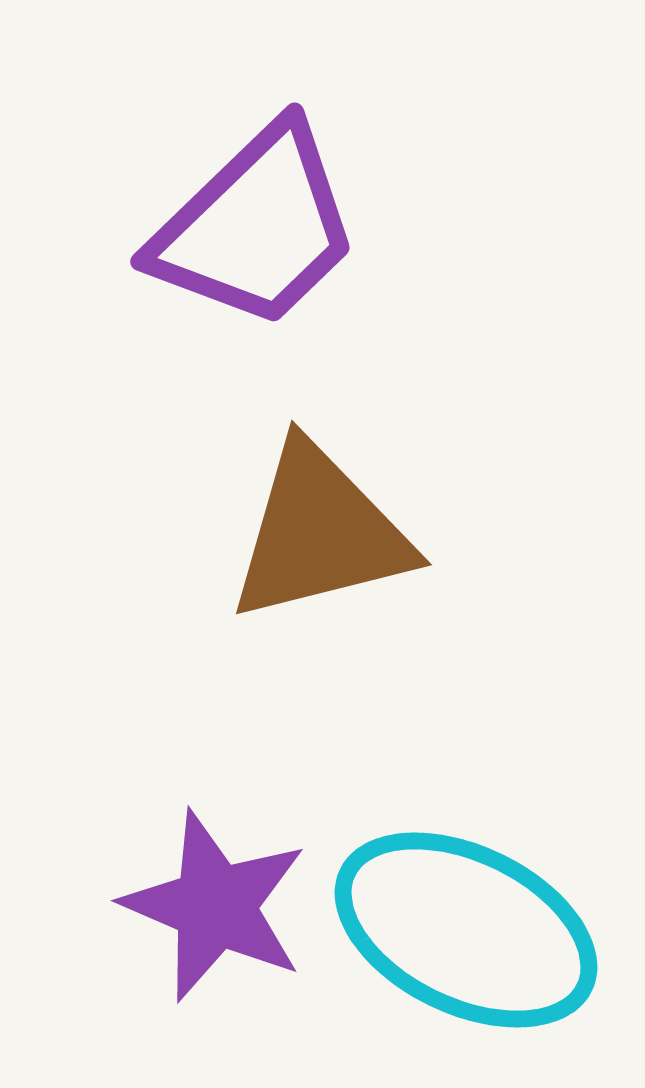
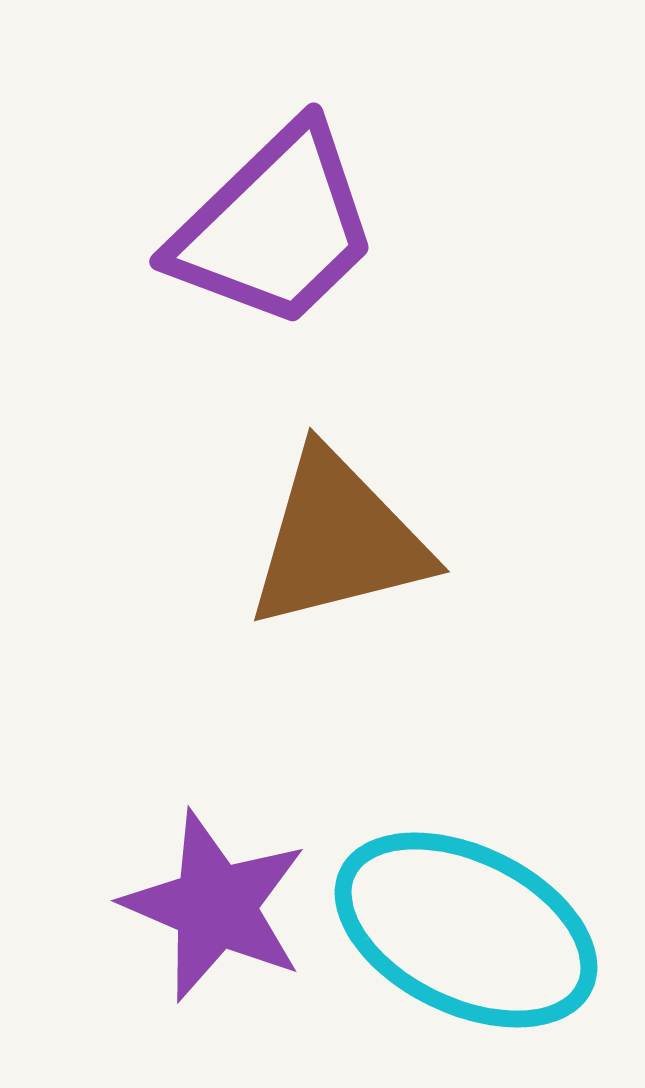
purple trapezoid: moved 19 px right
brown triangle: moved 18 px right, 7 px down
